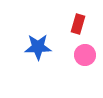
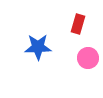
pink circle: moved 3 px right, 3 px down
